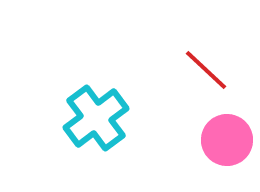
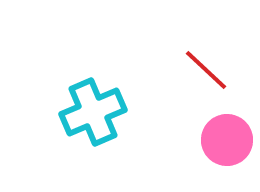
cyan cross: moved 3 px left, 6 px up; rotated 14 degrees clockwise
